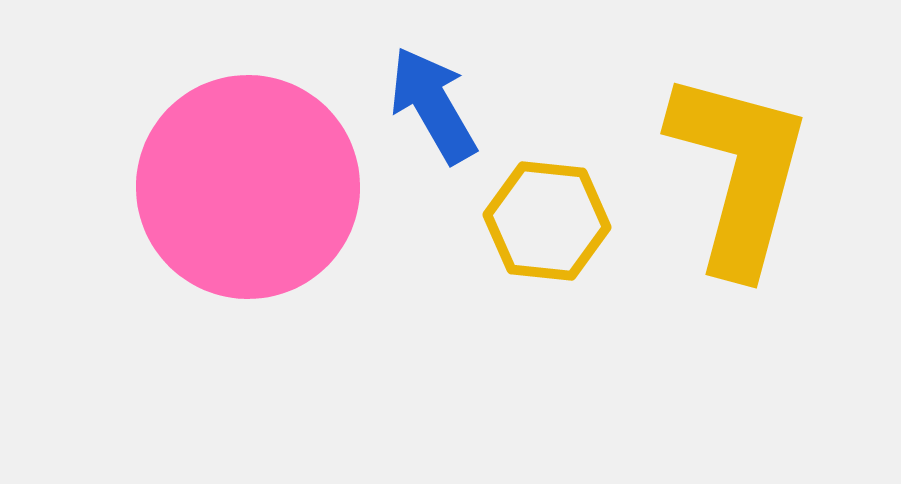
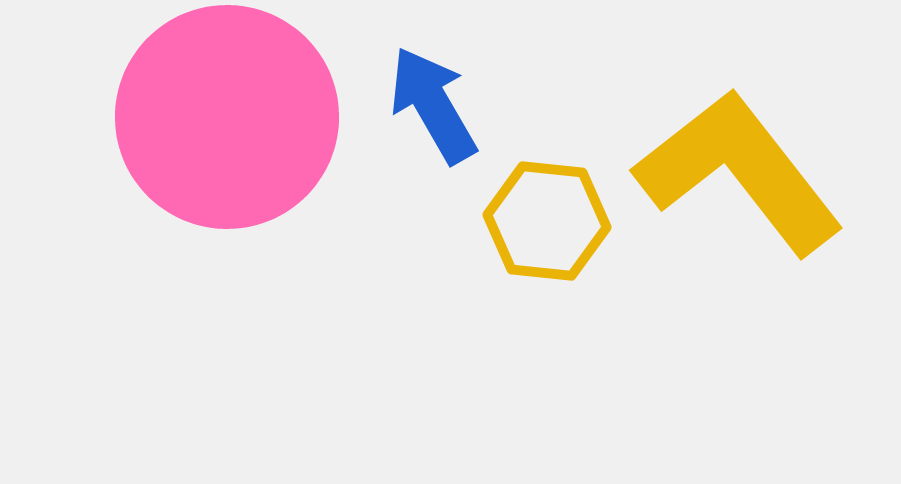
yellow L-shape: rotated 53 degrees counterclockwise
pink circle: moved 21 px left, 70 px up
